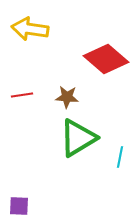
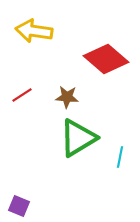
yellow arrow: moved 4 px right, 2 px down
red line: rotated 25 degrees counterclockwise
purple square: rotated 20 degrees clockwise
